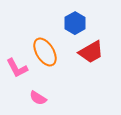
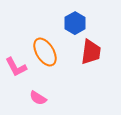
red trapezoid: rotated 52 degrees counterclockwise
pink L-shape: moved 1 px left, 1 px up
